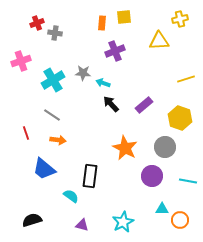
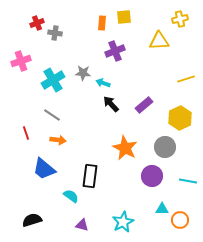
yellow hexagon: rotated 15 degrees clockwise
